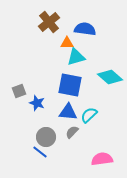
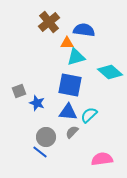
blue semicircle: moved 1 px left, 1 px down
cyan diamond: moved 5 px up
